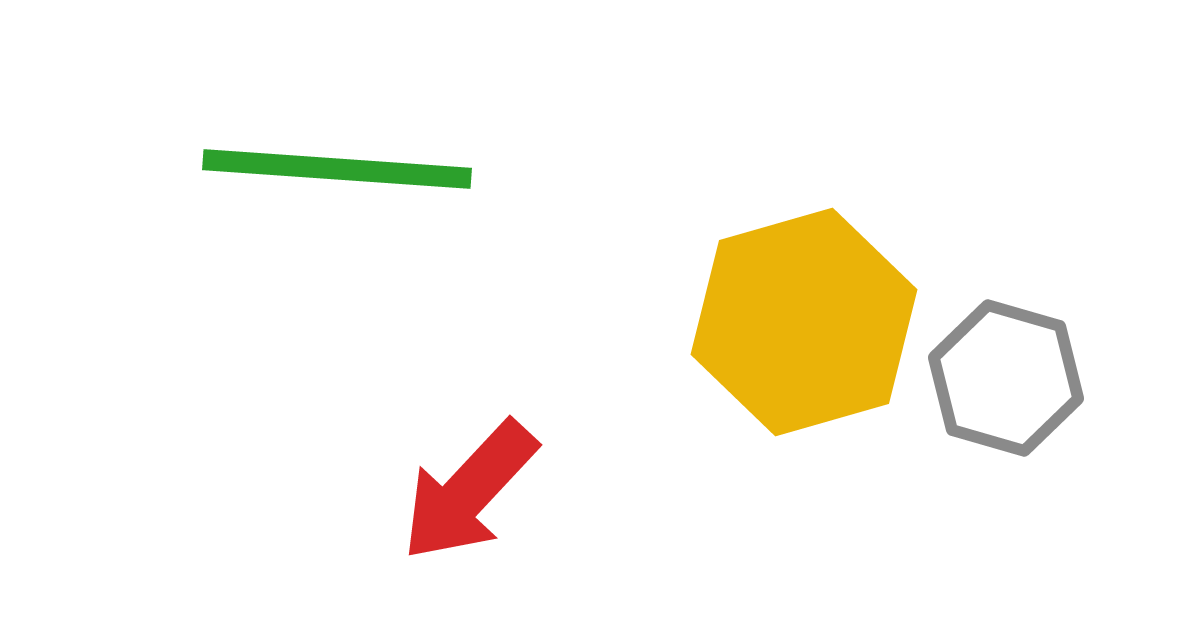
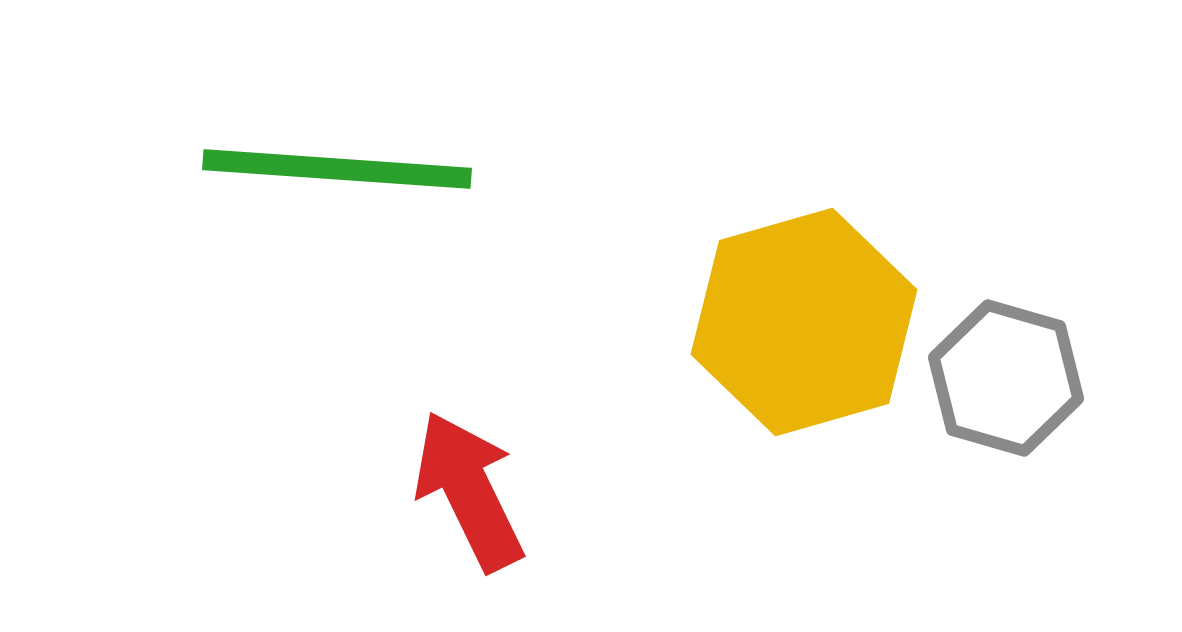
red arrow: rotated 111 degrees clockwise
